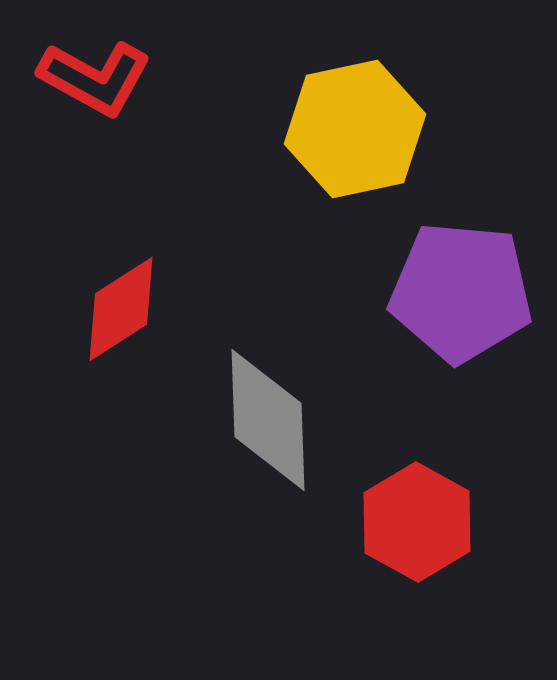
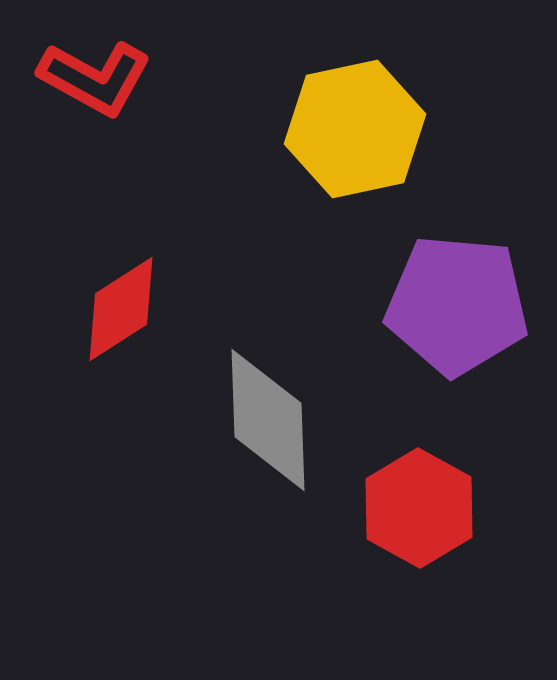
purple pentagon: moved 4 px left, 13 px down
red hexagon: moved 2 px right, 14 px up
